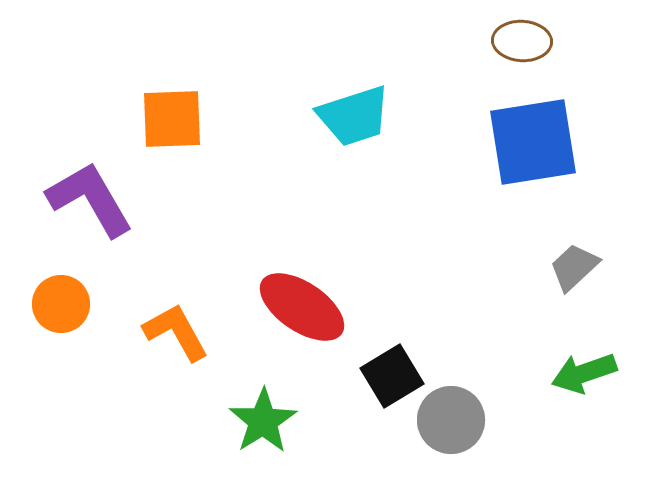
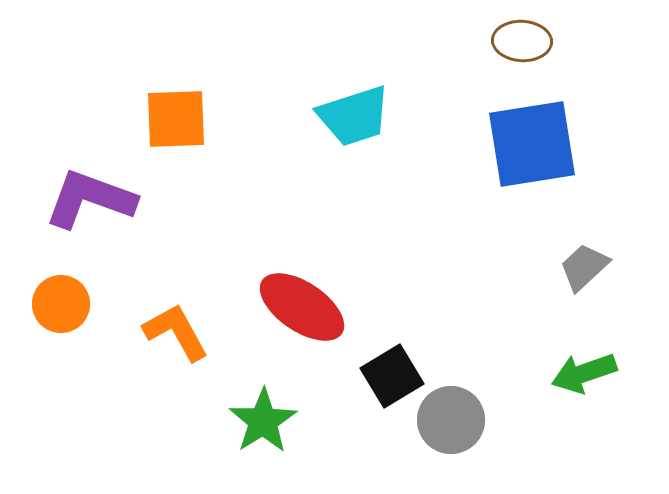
orange square: moved 4 px right
blue square: moved 1 px left, 2 px down
purple L-shape: rotated 40 degrees counterclockwise
gray trapezoid: moved 10 px right
